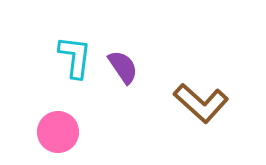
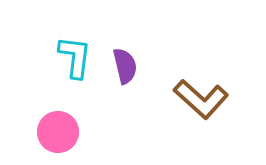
purple semicircle: moved 2 px right, 1 px up; rotated 21 degrees clockwise
brown L-shape: moved 4 px up
